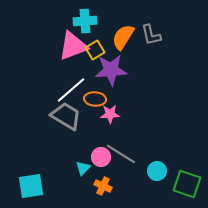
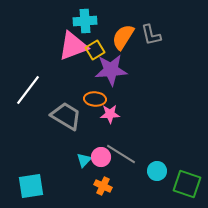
white line: moved 43 px left; rotated 12 degrees counterclockwise
cyan triangle: moved 1 px right, 8 px up
